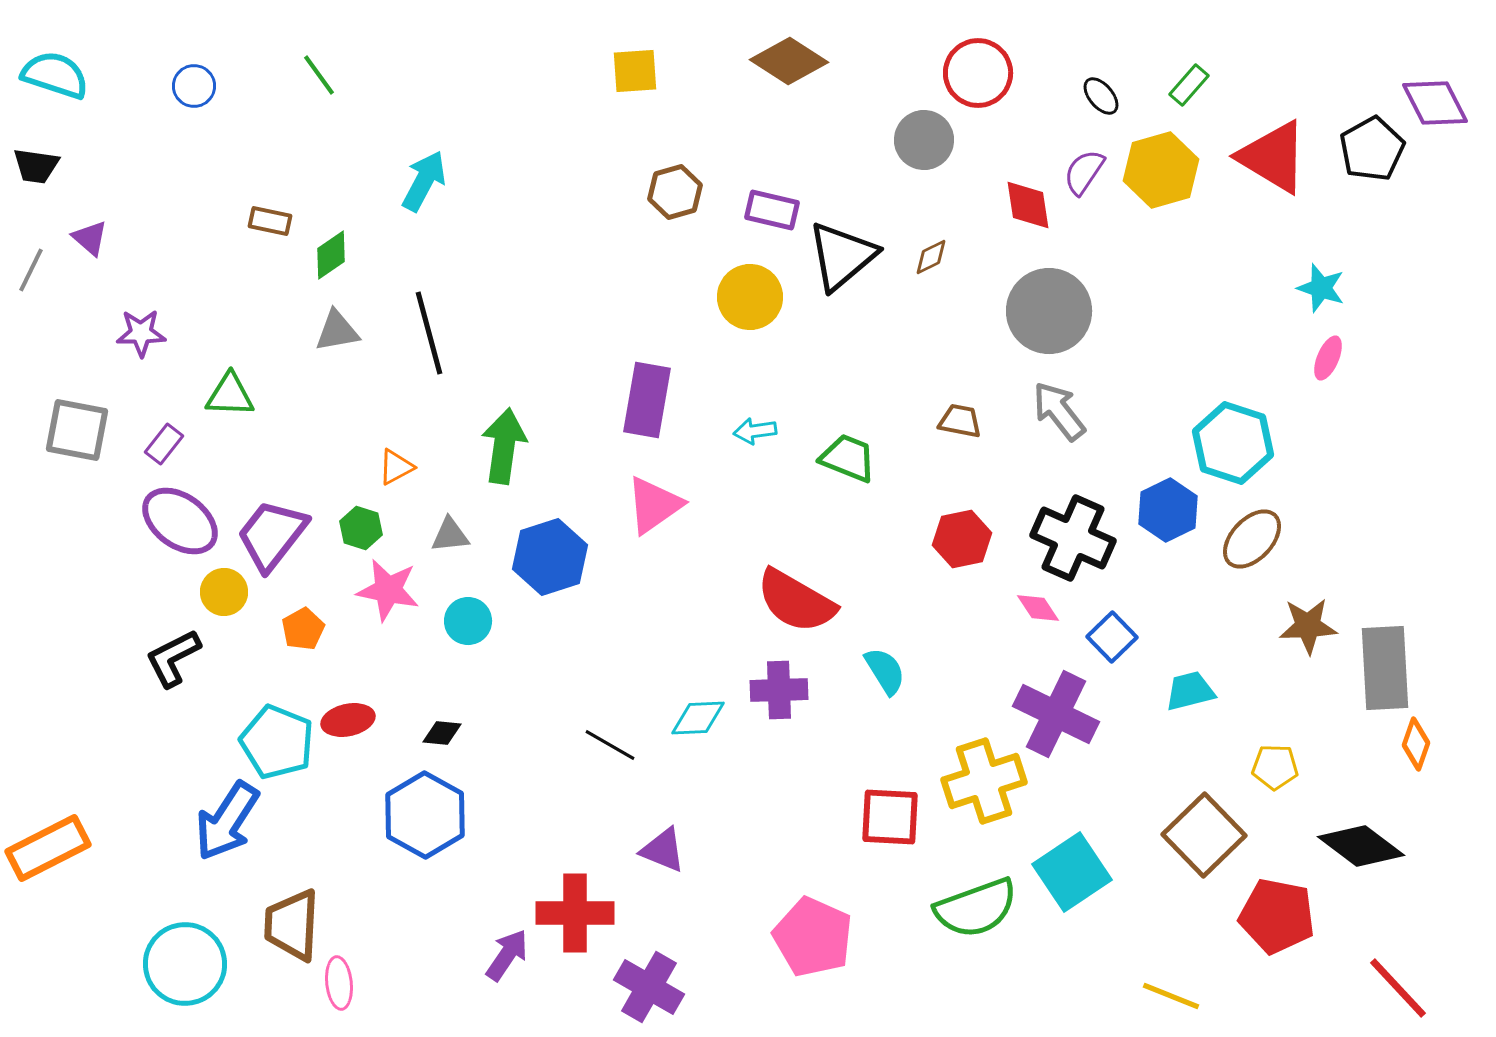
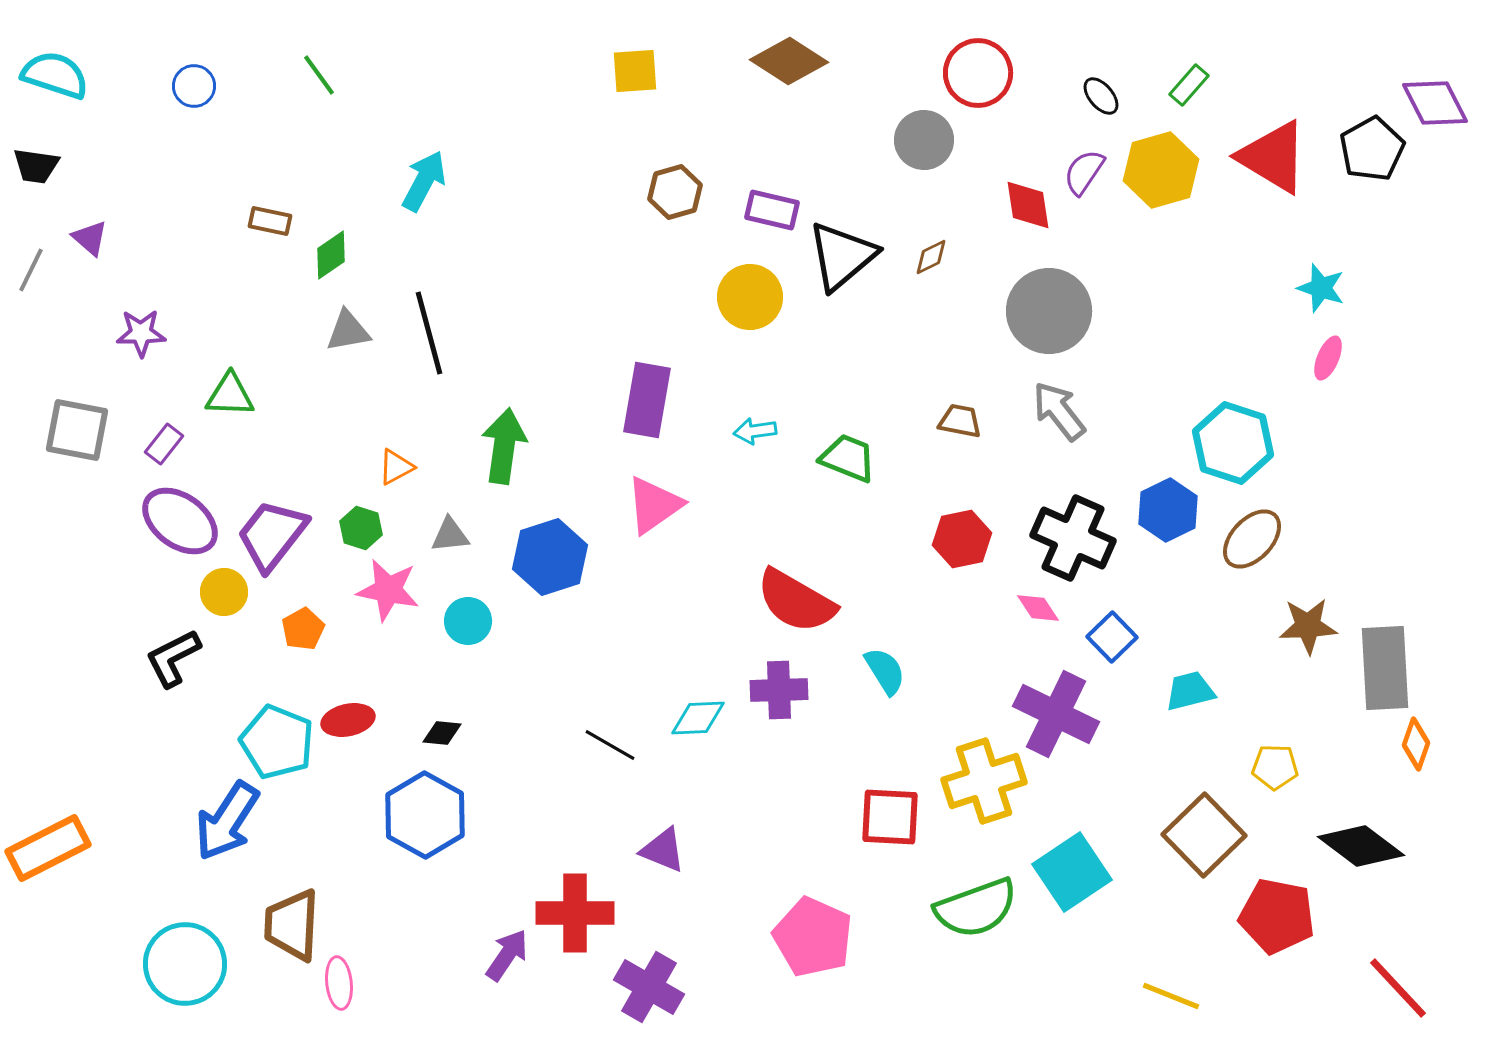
gray triangle at (337, 331): moved 11 px right
